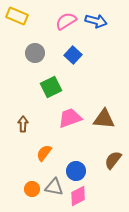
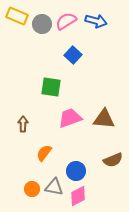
gray circle: moved 7 px right, 29 px up
green square: rotated 35 degrees clockwise
brown semicircle: rotated 150 degrees counterclockwise
